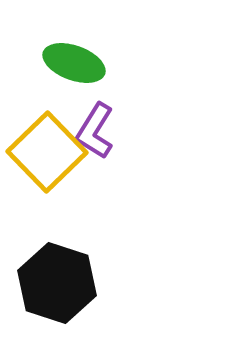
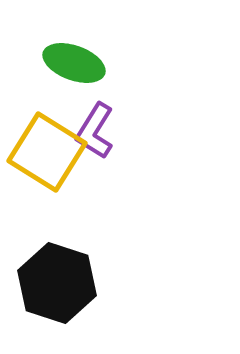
yellow square: rotated 14 degrees counterclockwise
